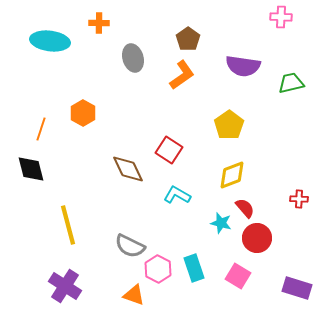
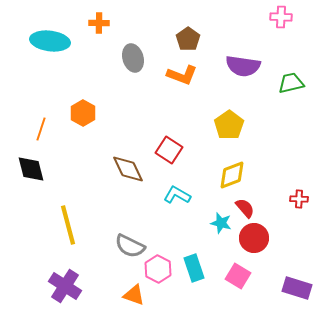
orange L-shape: rotated 56 degrees clockwise
red circle: moved 3 px left
